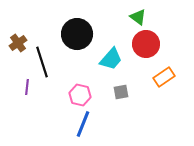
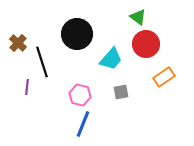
brown cross: rotated 12 degrees counterclockwise
